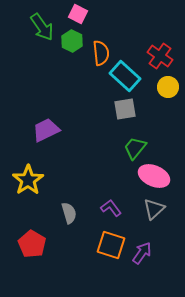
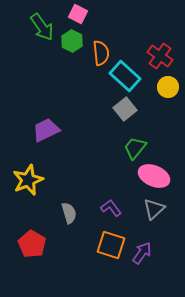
gray square: rotated 30 degrees counterclockwise
yellow star: rotated 12 degrees clockwise
